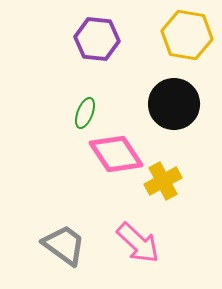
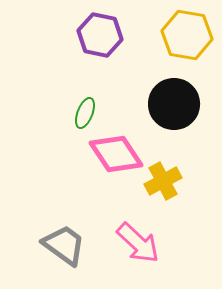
purple hexagon: moved 3 px right, 4 px up; rotated 6 degrees clockwise
